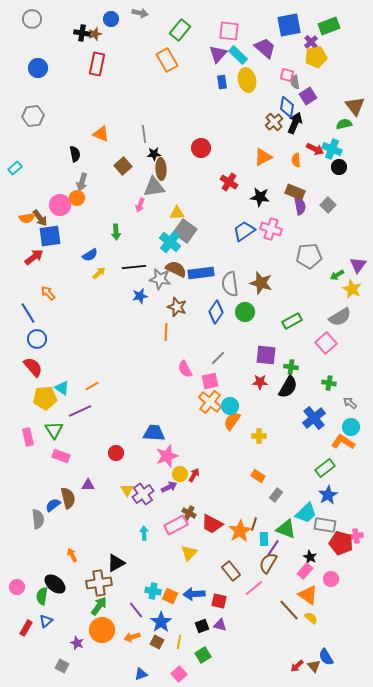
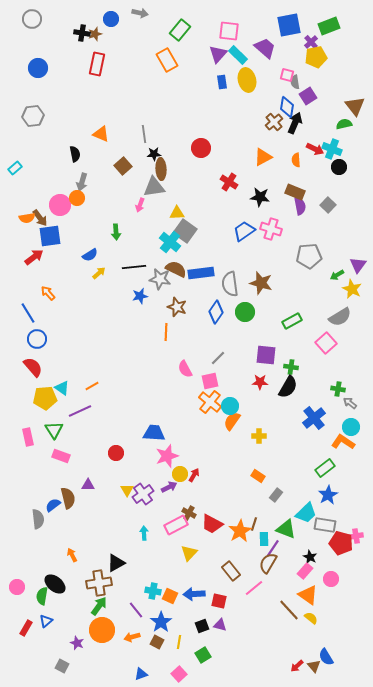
green cross at (329, 383): moved 9 px right, 6 px down
